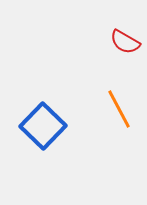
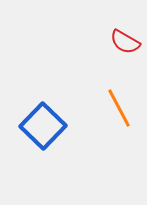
orange line: moved 1 px up
